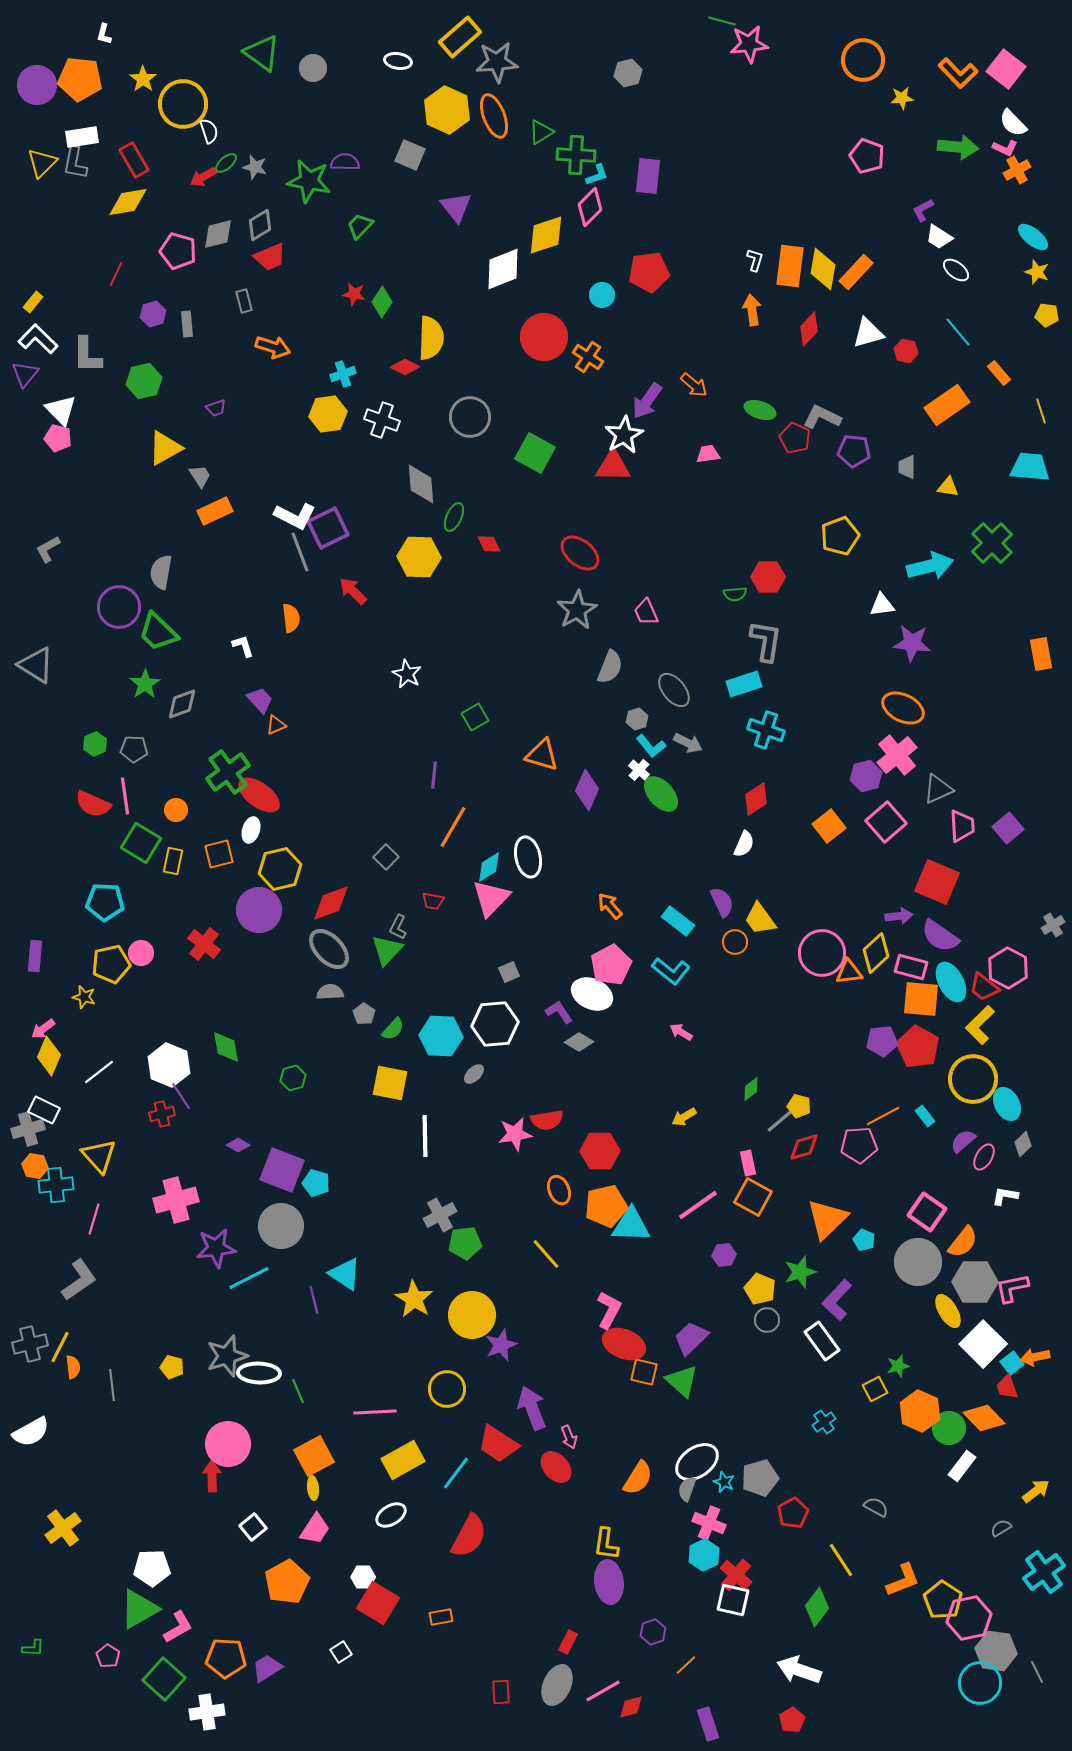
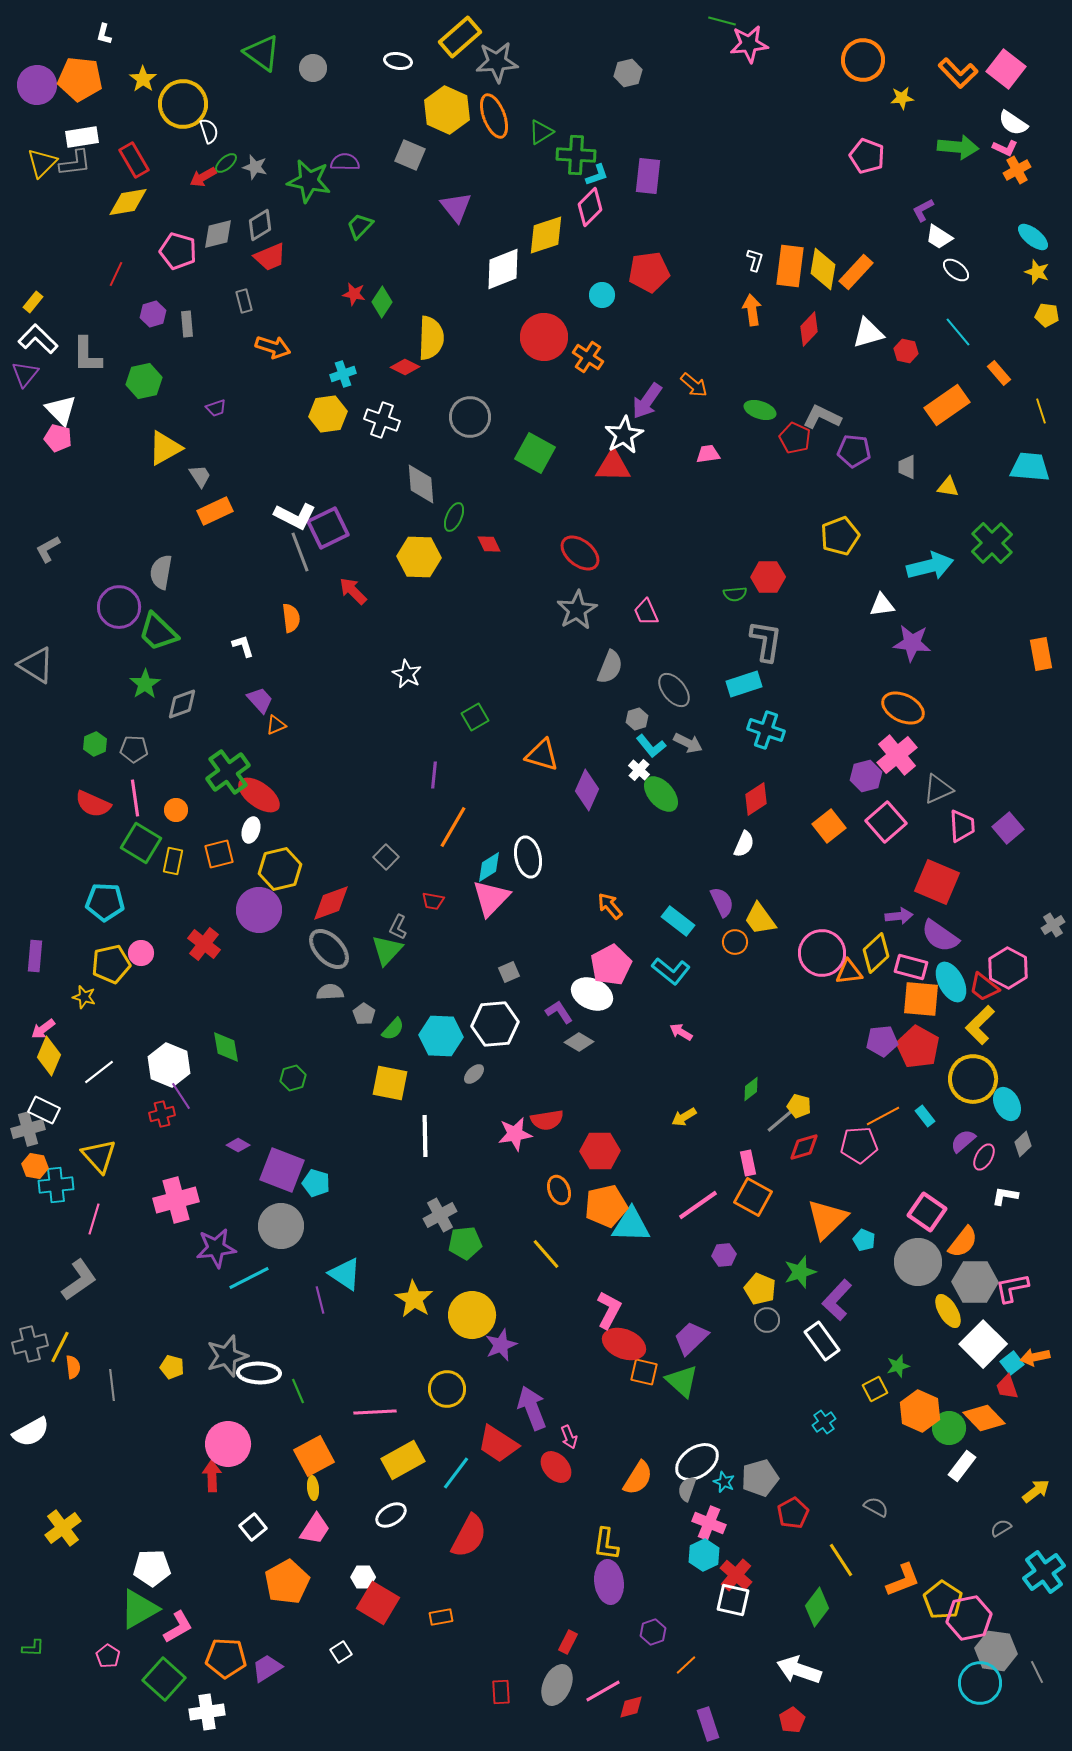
white semicircle at (1013, 123): rotated 12 degrees counterclockwise
gray L-shape at (75, 163): rotated 108 degrees counterclockwise
pink line at (125, 796): moved 10 px right, 2 px down
purple line at (314, 1300): moved 6 px right
